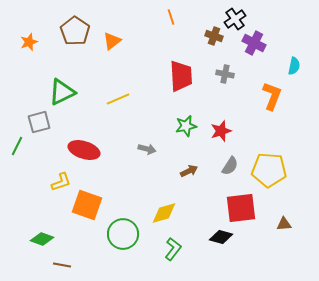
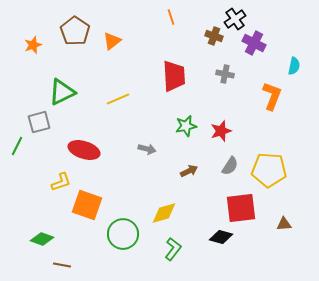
orange star: moved 4 px right, 3 px down
red trapezoid: moved 7 px left
